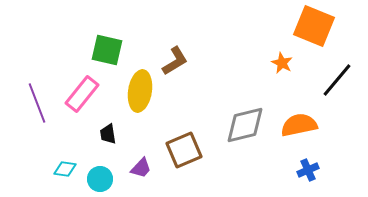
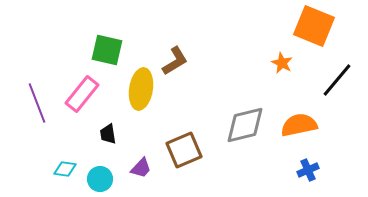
yellow ellipse: moved 1 px right, 2 px up
